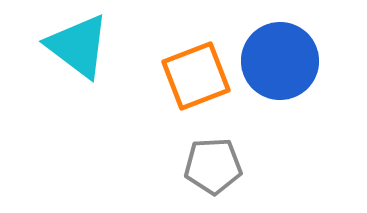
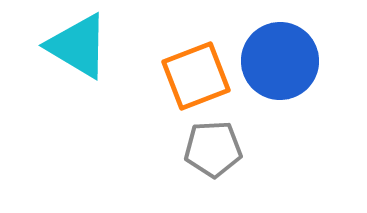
cyan triangle: rotated 6 degrees counterclockwise
gray pentagon: moved 17 px up
